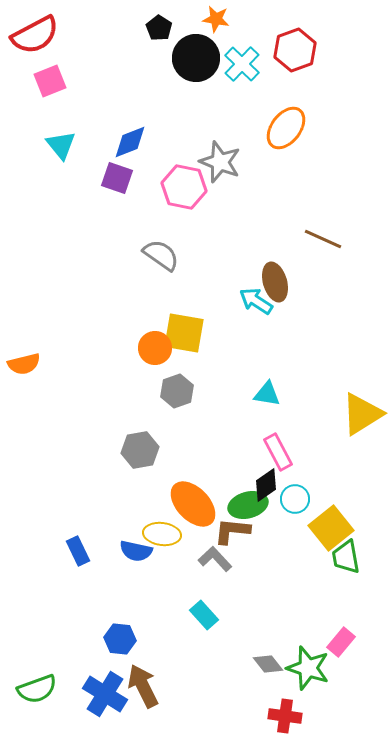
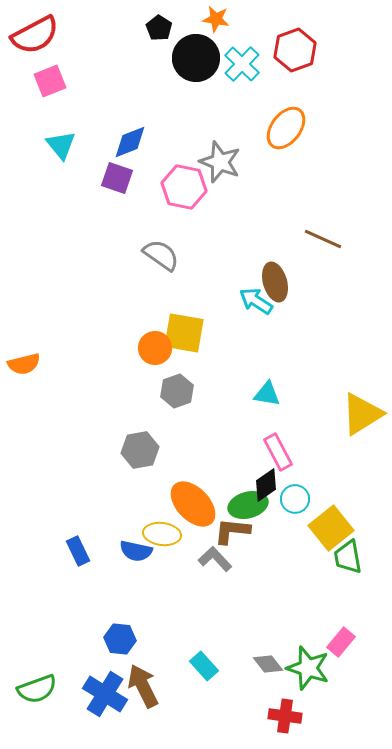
green trapezoid at (346, 557): moved 2 px right
cyan rectangle at (204, 615): moved 51 px down
